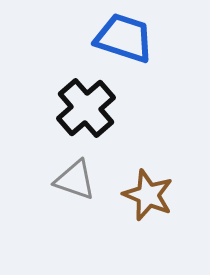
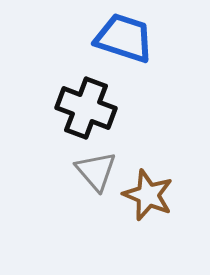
black cross: rotated 28 degrees counterclockwise
gray triangle: moved 21 px right, 9 px up; rotated 30 degrees clockwise
